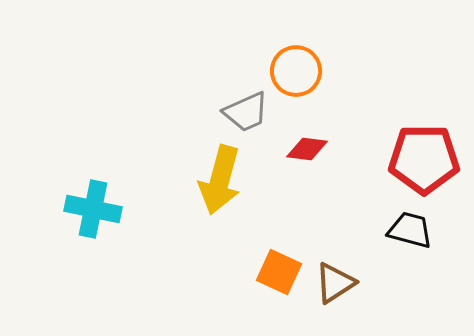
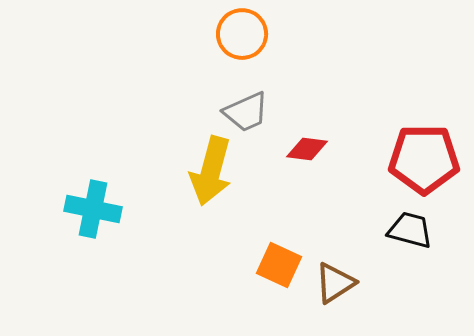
orange circle: moved 54 px left, 37 px up
yellow arrow: moved 9 px left, 9 px up
orange square: moved 7 px up
